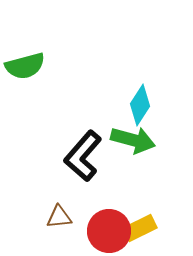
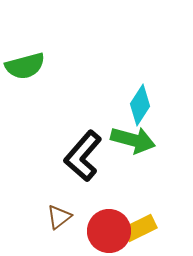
brown triangle: rotated 32 degrees counterclockwise
